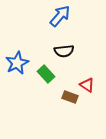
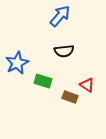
green rectangle: moved 3 px left, 7 px down; rotated 30 degrees counterclockwise
